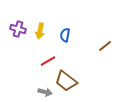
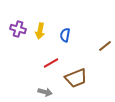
red line: moved 3 px right, 2 px down
brown trapezoid: moved 10 px right, 3 px up; rotated 60 degrees counterclockwise
